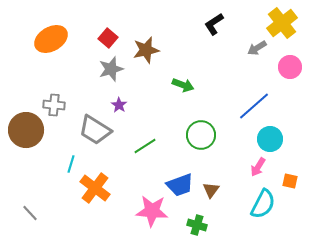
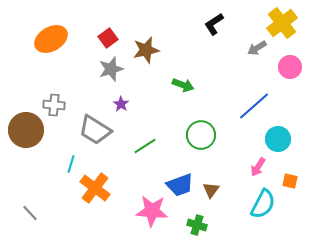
red square: rotated 12 degrees clockwise
purple star: moved 2 px right, 1 px up
cyan circle: moved 8 px right
